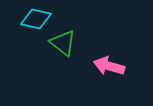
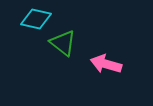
pink arrow: moved 3 px left, 2 px up
